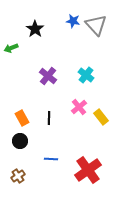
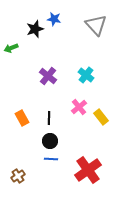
blue star: moved 19 px left, 2 px up
black star: rotated 18 degrees clockwise
black circle: moved 30 px right
